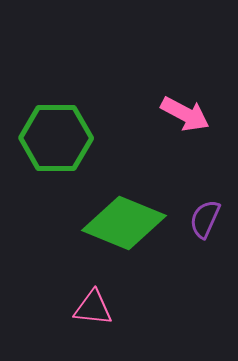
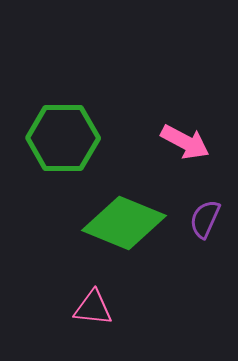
pink arrow: moved 28 px down
green hexagon: moved 7 px right
